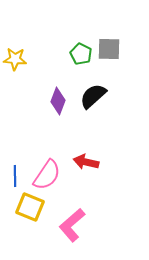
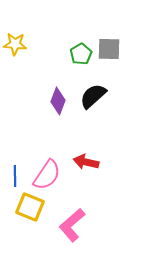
green pentagon: rotated 15 degrees clockwise
yellow star: moved 15 px up
